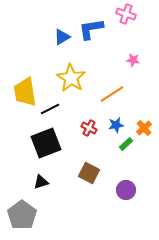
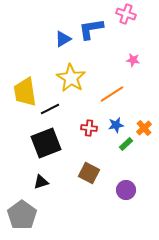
blue triangle: moved 1 px right, 2 px down
red cross: rotated 21 degrees counterclockwise
